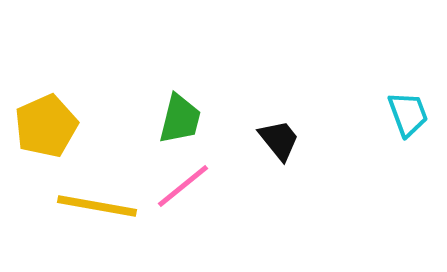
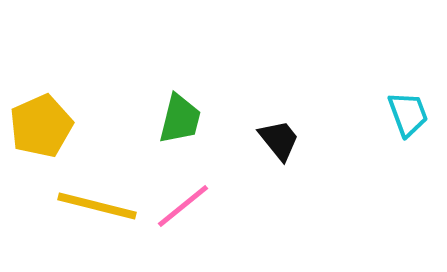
yellow pentagon: moved 5 px left
pink line: moved 20 px down
yellow line: rotated 4 degrees clockwise
